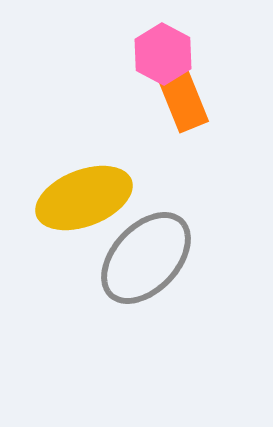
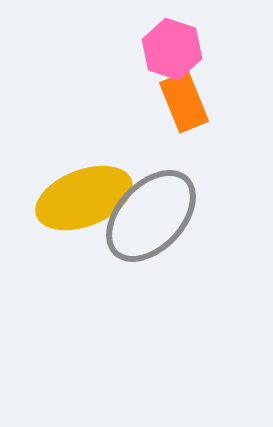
pink hexagon: moved 9 px right, 5 px up; rotated 10 degrees counterclockwise
gray ellipse: moved 5 px right, 42 px up
